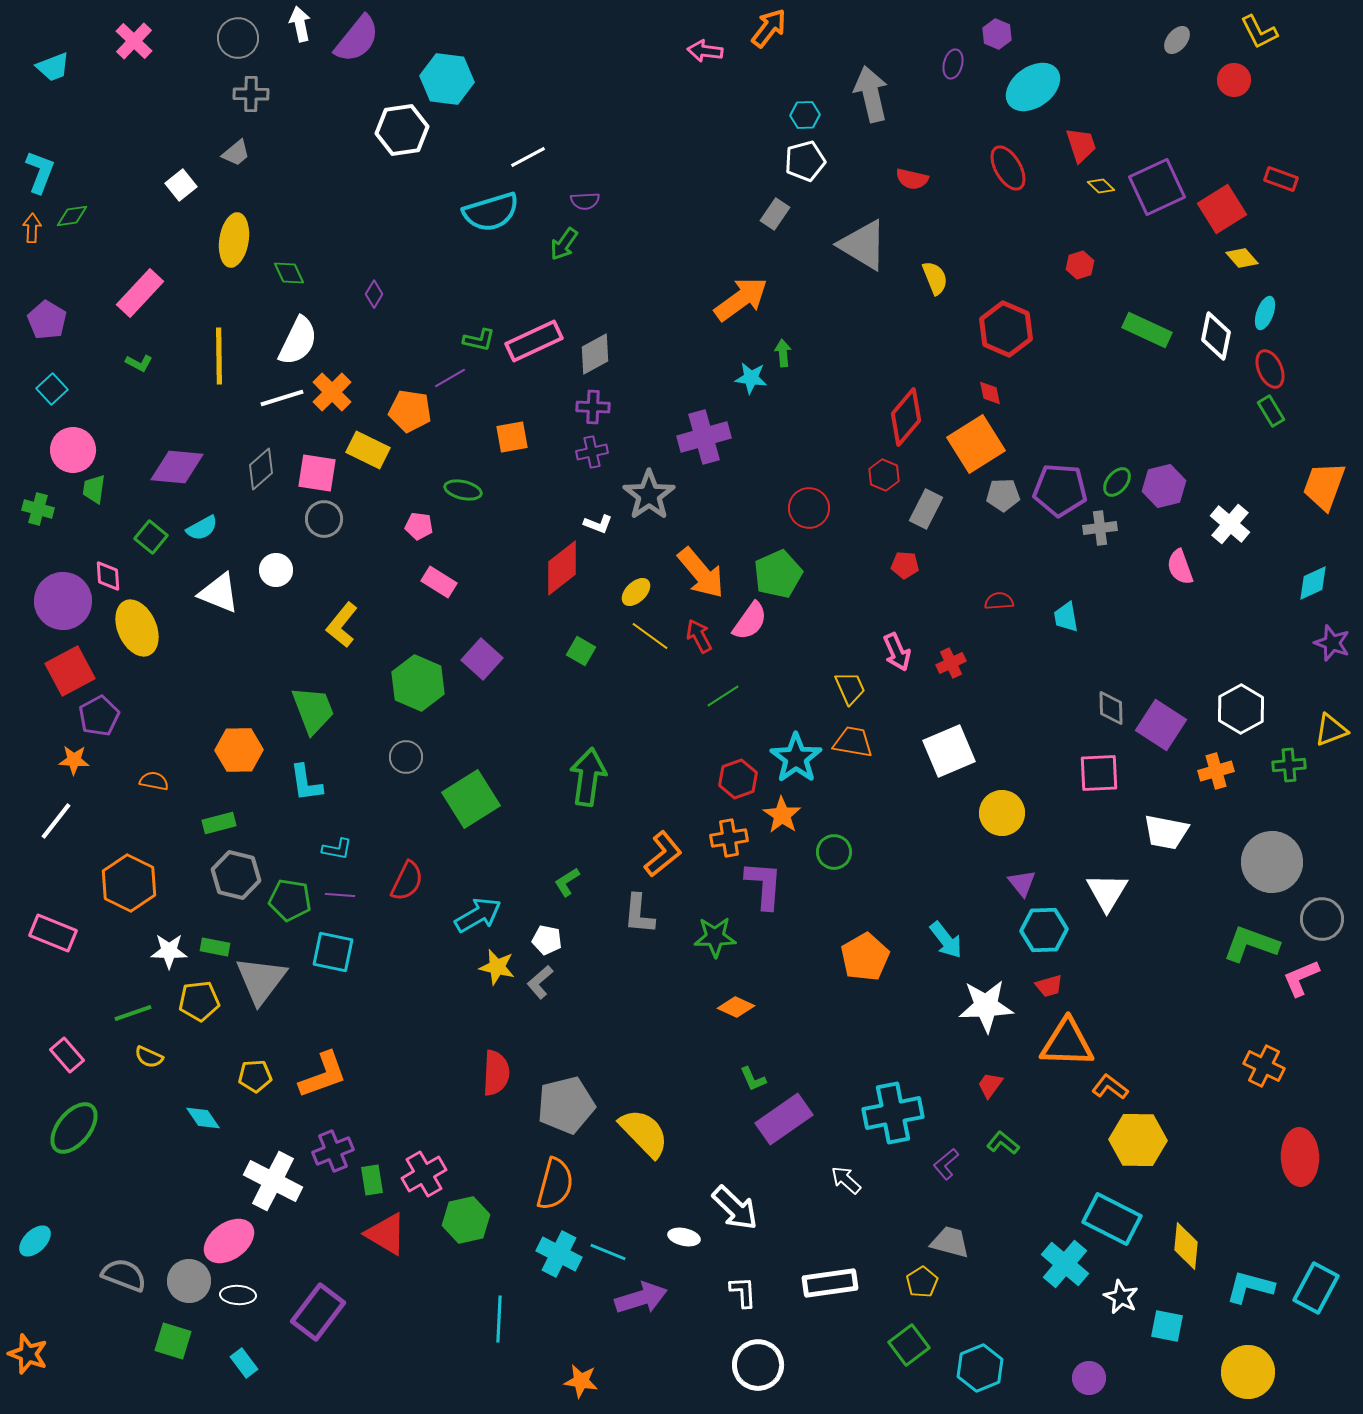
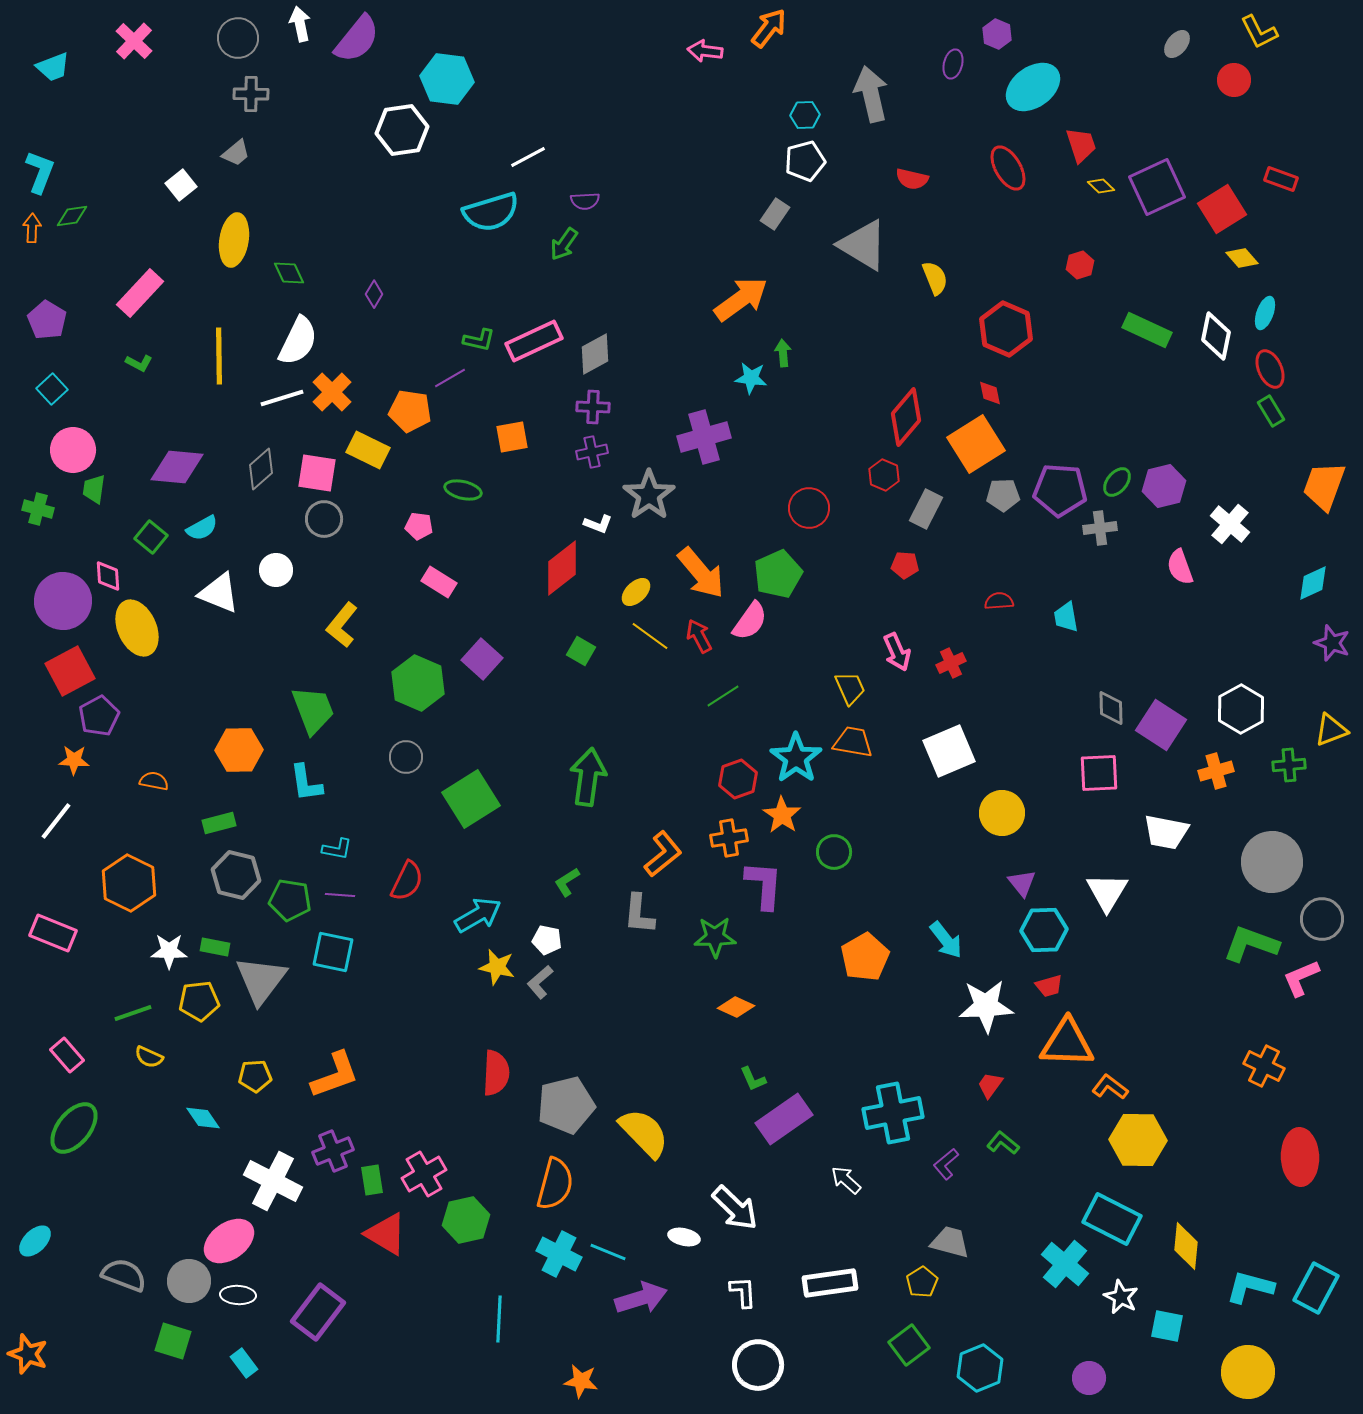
gray ellipse at (1177, 40): moved 4 px down
orange L-shape at (323, 1075): moved 12 px right
